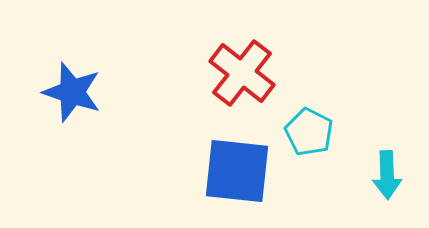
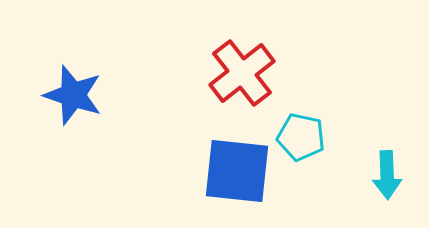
red cross: rotated 14 degrees clockwise
blue star: moved 1 px right, 3 px down
cyan pentagon: moved 8 px left, 5 px down; rotated 15 degrees counterclockwise
